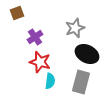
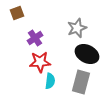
gray star: moved 2 px right
purple cross: moved 1 px down
red star: rotated 20 degrees counterclockwise
